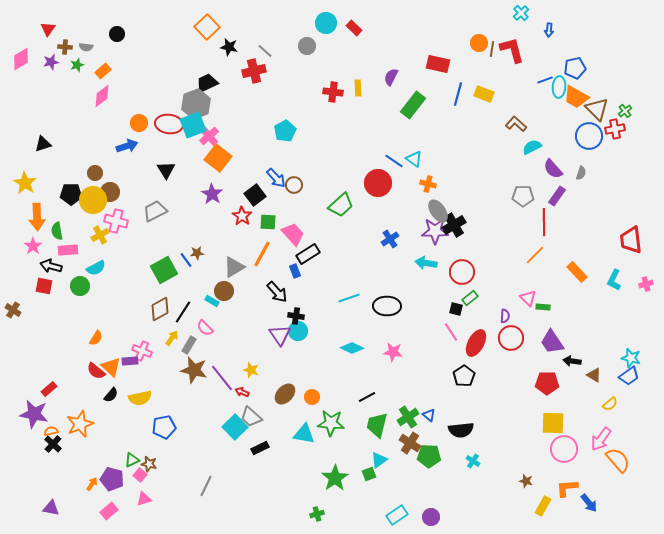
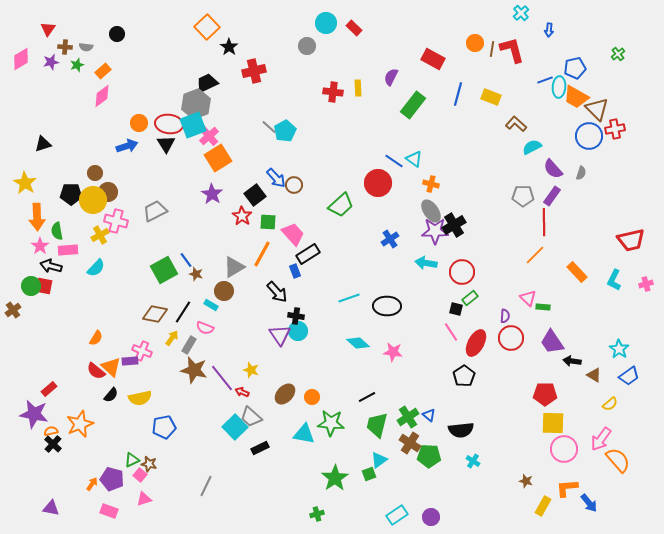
orange circle at (479, 43): moved 4 px left
black star at (229, 47): rotated 24 degrees clockwise
gray line at (265, 51): moved 4 px right, 76 px down
red rectangle at (438, 64): moved 5 px left, 5 px up; rotated 15 degrees clockwise
yellow rectangle at (484, 94): moved 7 px right, 3 px down
green cross at (625, 111): moved 7 px left, 57 px up
orange square at (218, 158): rotated 20 degrees clockwise
black triangle at (166, 170): moved 26 px up
orange cross at (428, 184): moved 3 px right
brown circle at (110, 192): moved 2 px left
purple rectangle at (557, 196): moved 5 px left
gray ellipse at (438, 211): moved 7 px left
red trapezoid at (631, 240): rotated 96 degrees counterclockwise
pink star at (33, 246): moved 7 px right
brown star at (197, 253): moved 1 px left, 21 px down; rotated 24 degrees clockwise
cyan semicircle at (96, 268): rotated 18 degrees counterclockwise
green circle at (80, 286): moved 49 px left
cyan rectangle at (212, 301): moved 1 px left, 4 px down
brown diamond at (160, 309): moved 5 px left, 5 px down; rotated 40 degrees clockwise
brown cross at (13, 310): rotated 21 degrees clockwise
pink semicircle at (205, 328): rotated 24 degrees counterclockwise
cyan diamond at (352, 348): moved 6 px right, 5 px up; rotated 15 degrees clockwise
cyan star at (631, 358): moved 12 px left, 9 px up; rotated 18 degrees clockwise
red pentagon at (547, 383): moved 2 px left, 11 px down
pink rectangle at (109, 511): rotated 60 degrees clockwise
